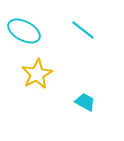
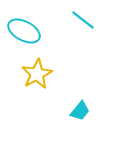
cyan line: moved 10 px up
cyan trapezoid: moved 5 px left, 9 px down; rotated 100 degrees clockwise
